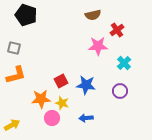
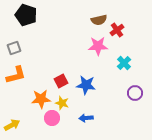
brown semicircle: moved 6 px right, 5 px down
gray square: rotated 32 degrees counterclockwise
purple circle: moved 15 px right, 2 px down
